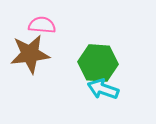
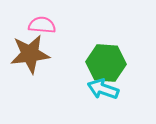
green hexagon: moved 8 px right
